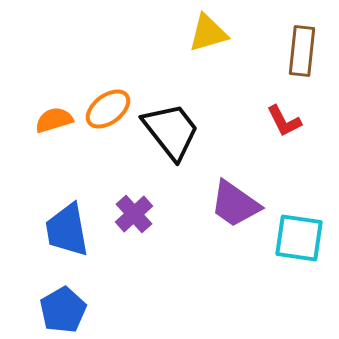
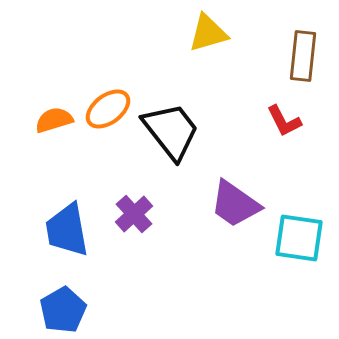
brown rectangle: moved 1 px right, 5 px down
